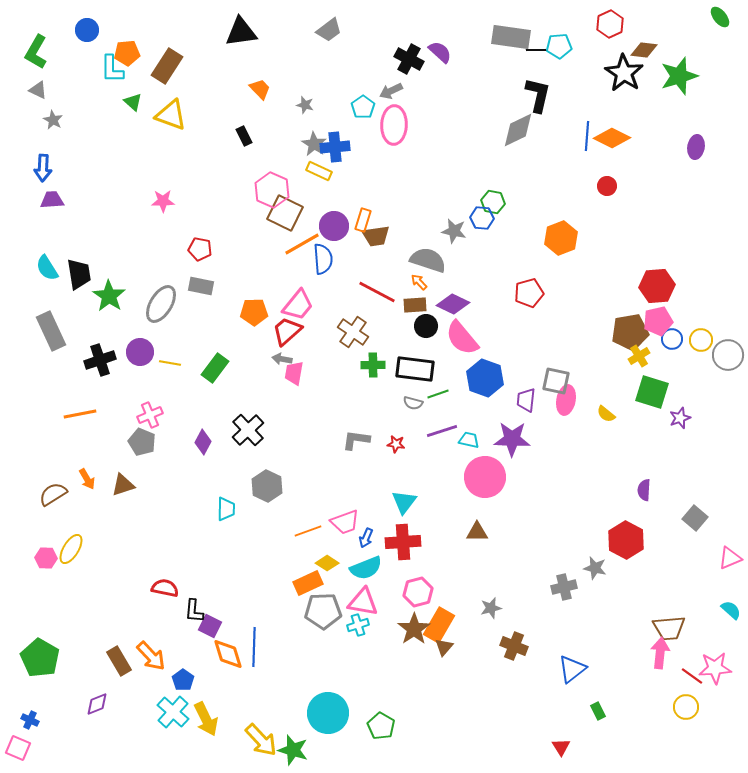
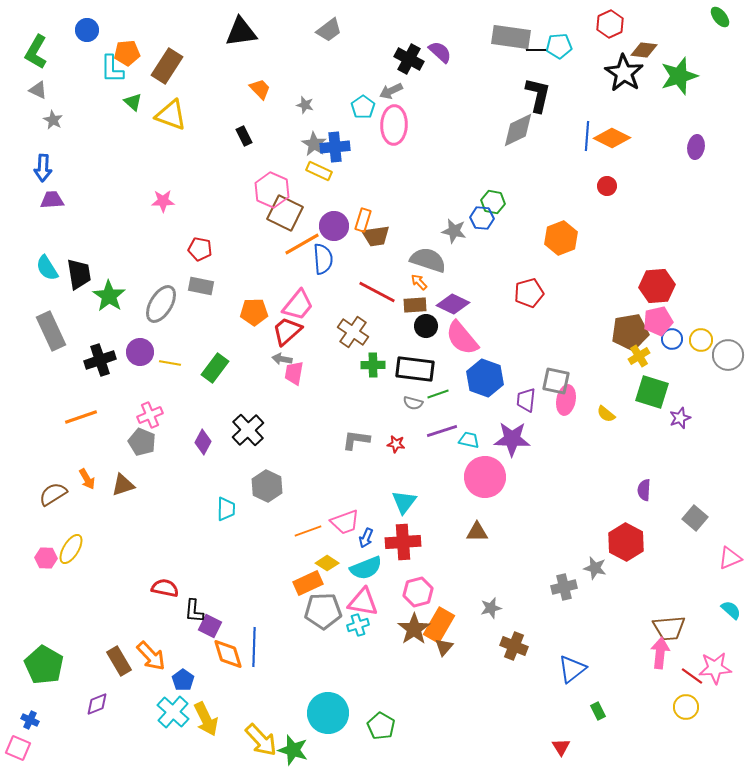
orange line at (80, 414): moved 1 px right, 3 px down; rotated 8 degrees counterclockwise
red hexagon at (626, 540): moved 2 px down
green pentagon at (40, 658): moved 4 px right, 7 px down
